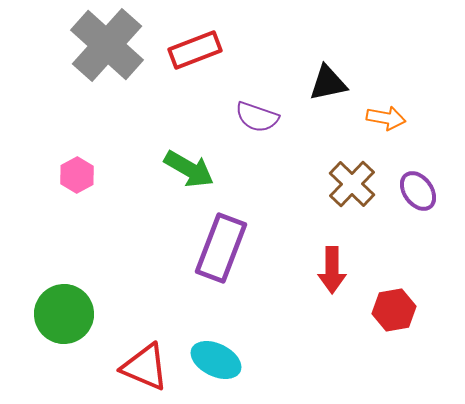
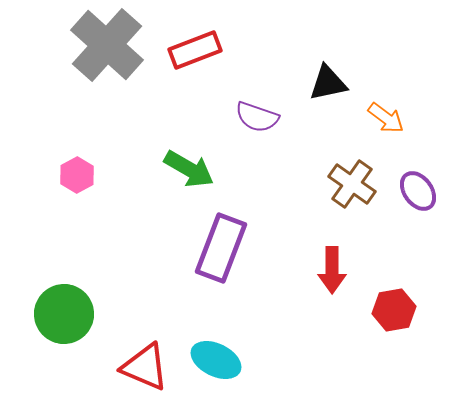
orange arrow: rotated 27 degrees clockwise
brown cross: rotated 9 degrees counterclockwise
